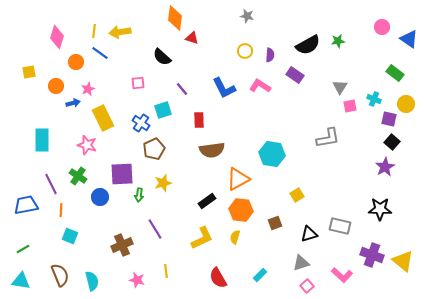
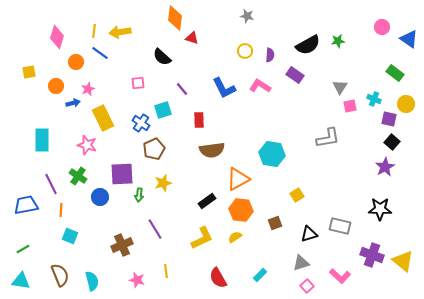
yellow semicircle at (235, 237): rotated 40 degrees clockwise
pink L-shape at (342, 275): moved 2 px left, 1 px down
